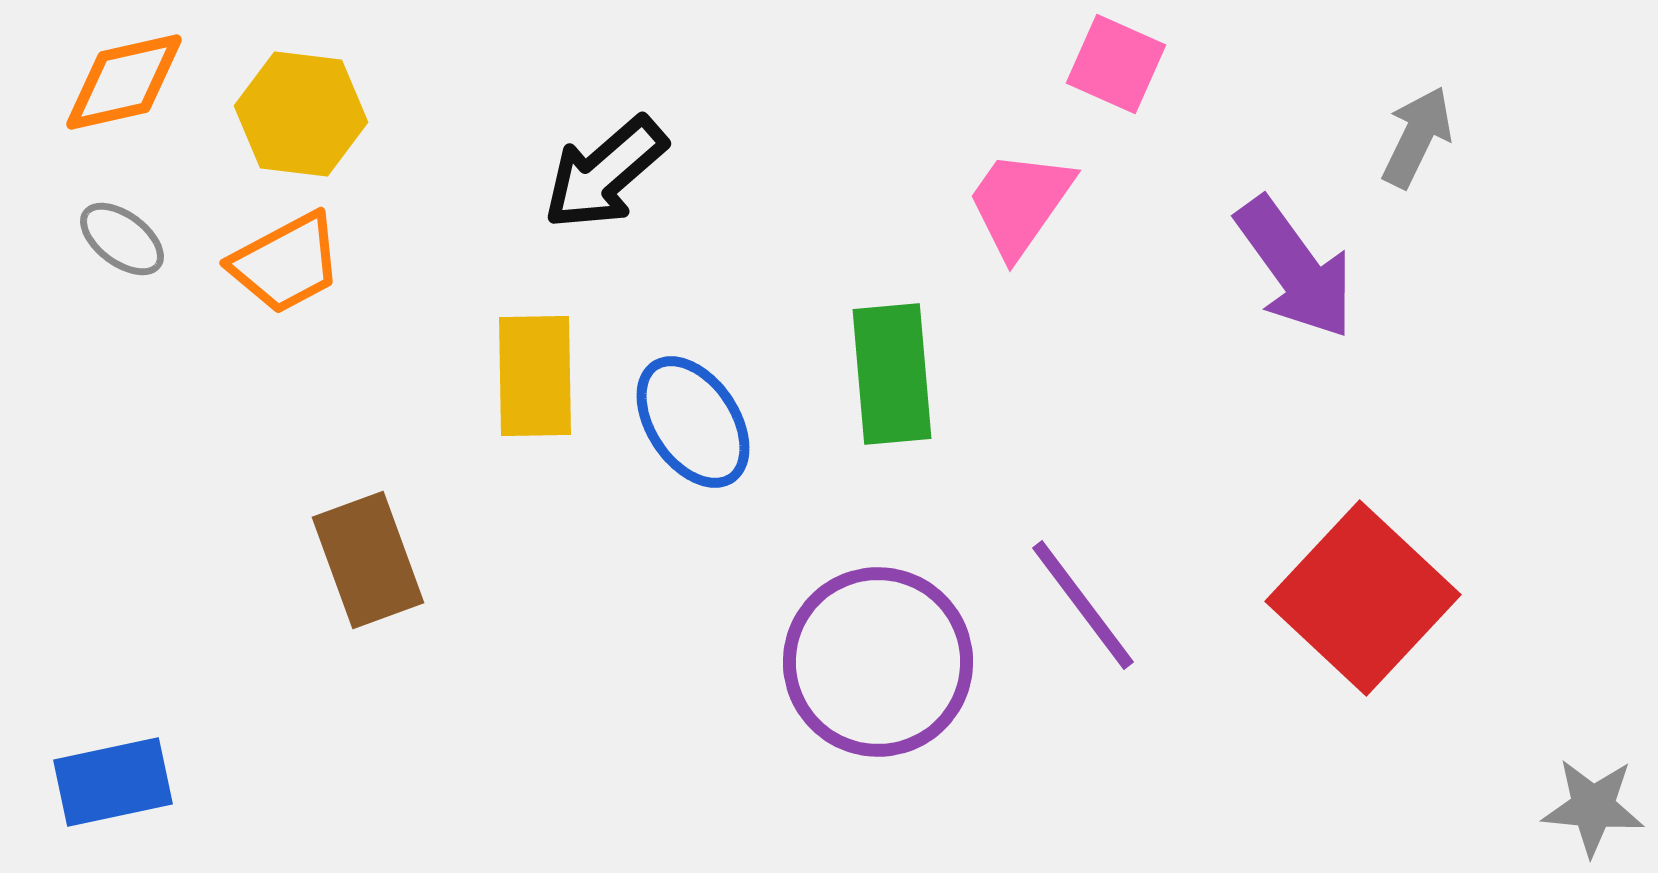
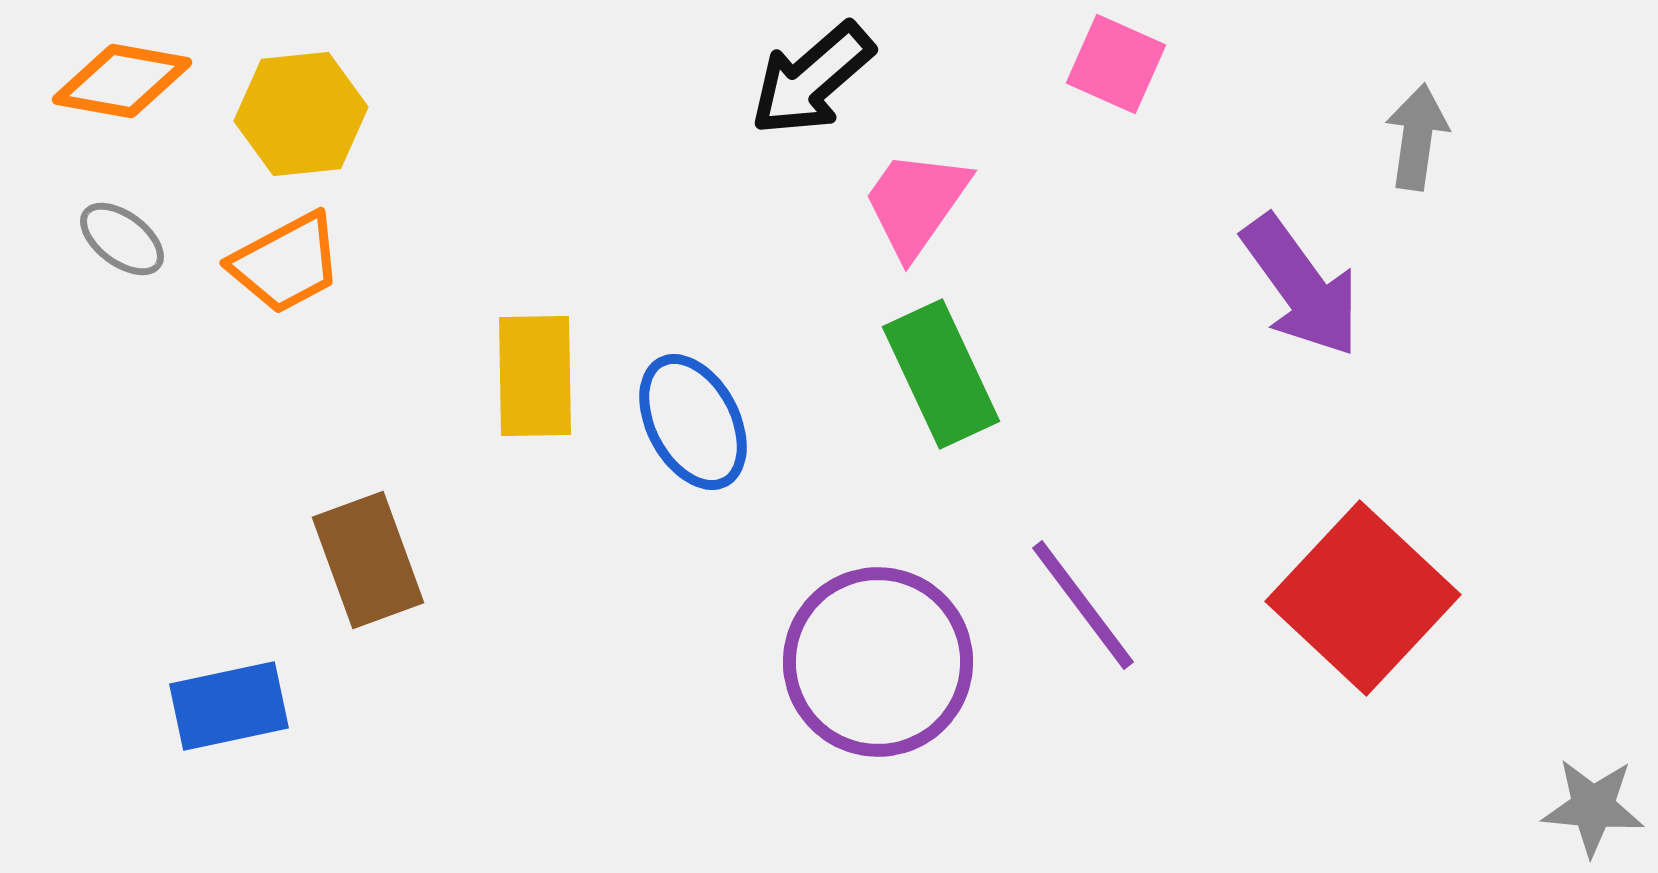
orange diamond: moved 2 px left, 1 px up; rotated 23 degrees clockwise
yellow hexagon: rotated 13 degrees counterclockwise
gray arrow: rotated 18 degrees counterclockwise
black arrow: moved 207 px right, 94 px up
pink trapezoid: moved 104 px left
purple arrow: moved 6 px right, 18 px down
green rectangle: moved 49 px right; rotated 20 degrees counterclockwise
blue ellipse: rotated 6 degrees clockwise
blue rectangle: moved 116 px right, 76 px up
